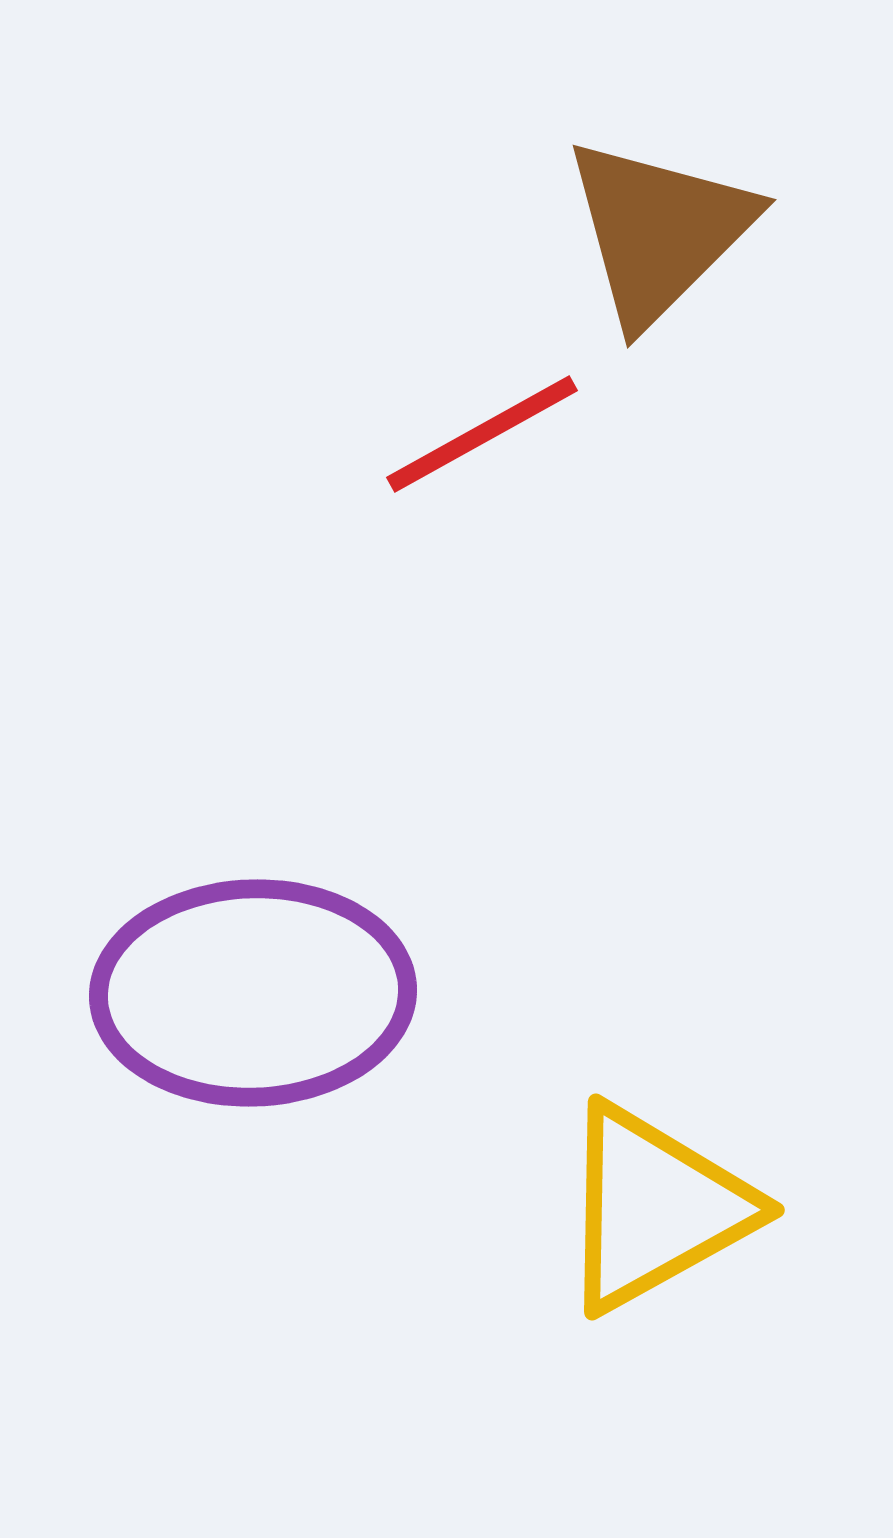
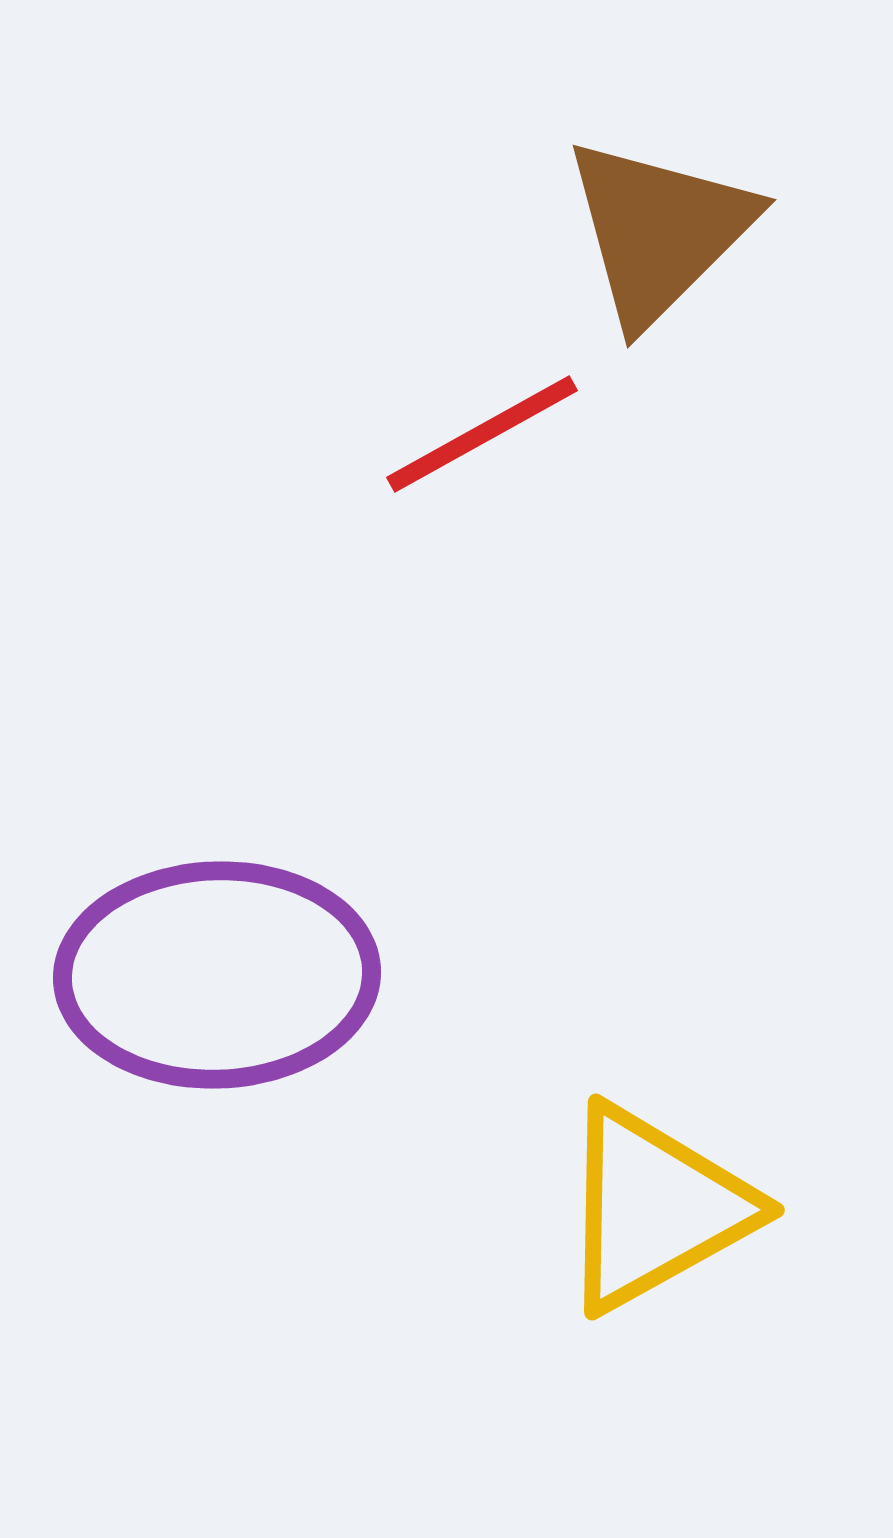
purple ellipse: moved 36 px left, 18 px up
